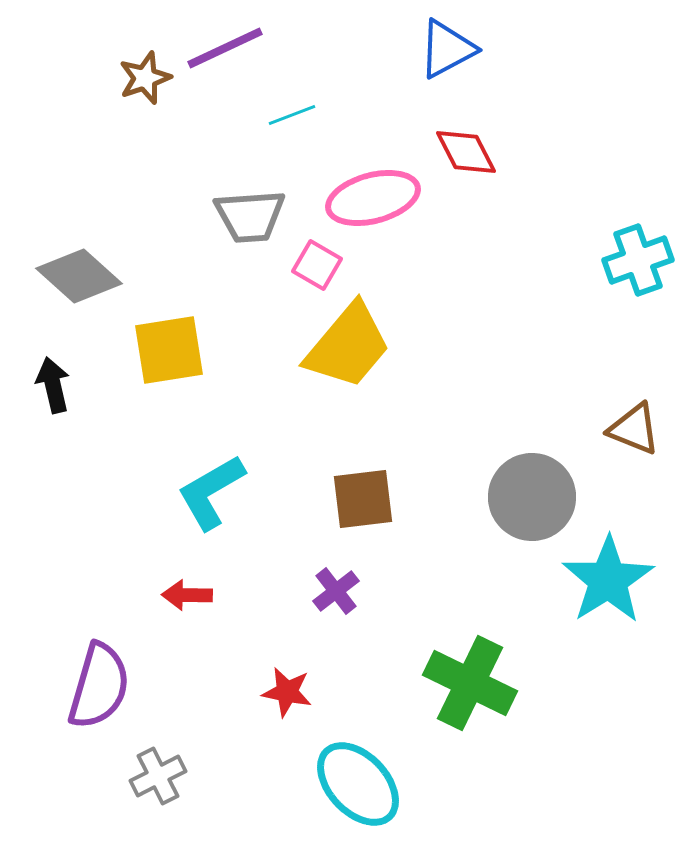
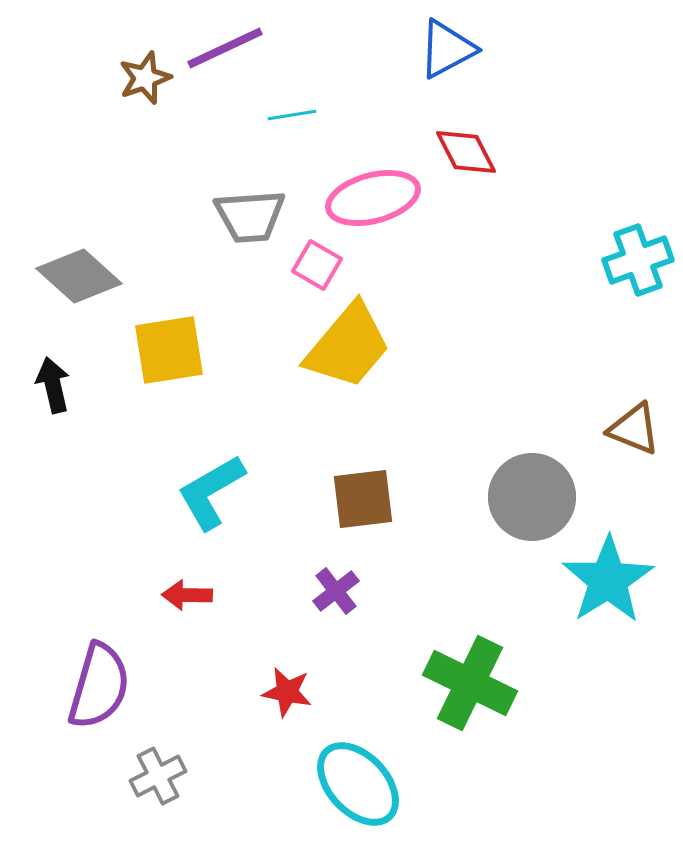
cyan line: rotated 12 degrees clockwise
